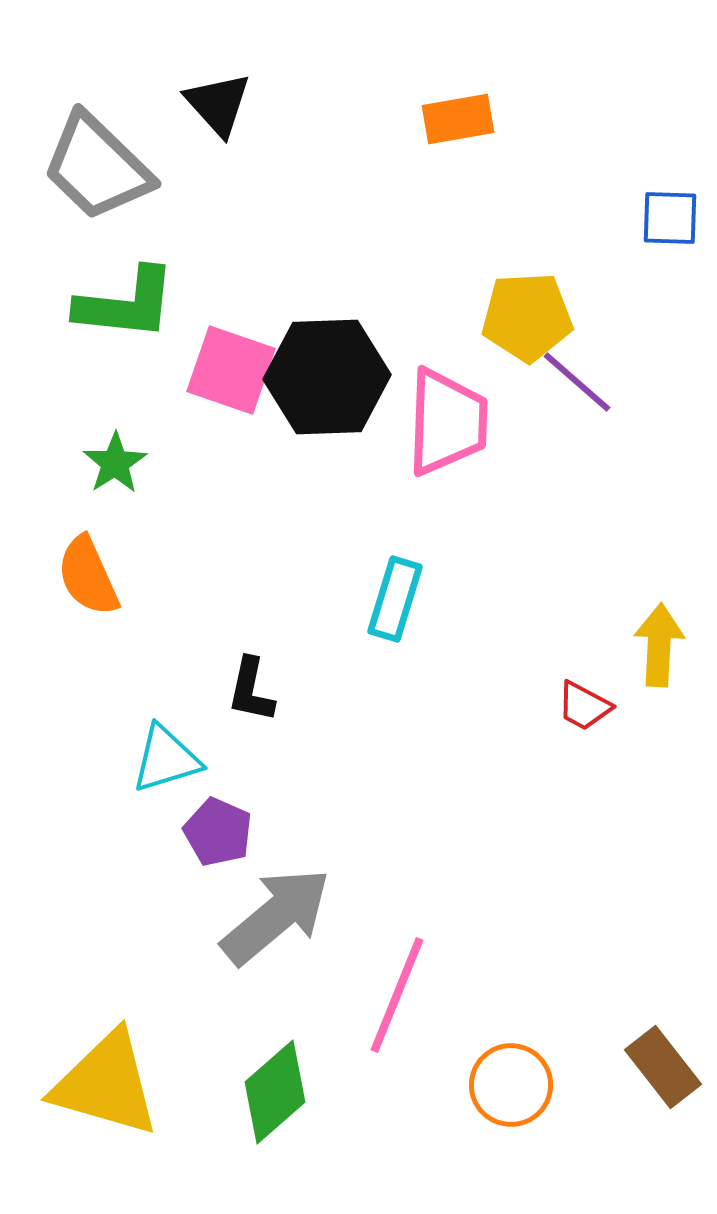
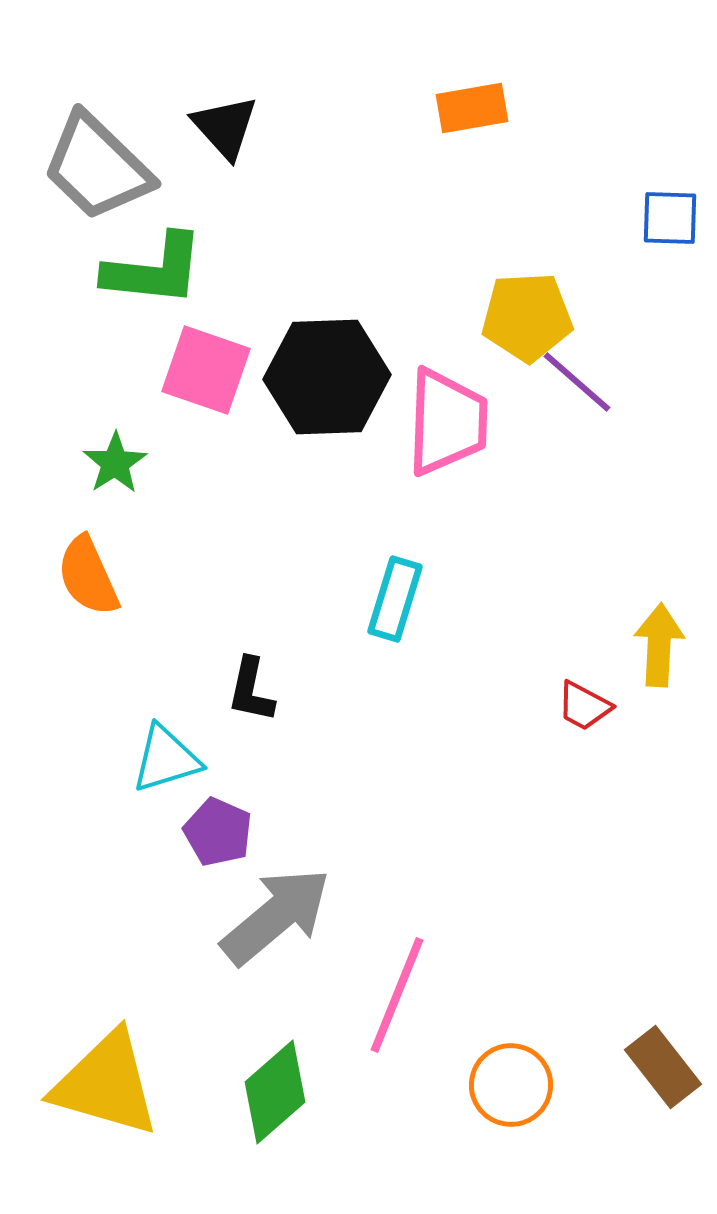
black triangle: moved 7 px right, 23 px down
orange rectangle: moved 14 px right, 11 px up
green L-shape: moved 28 px right, 34 px up
pink square: moved 25 px left
